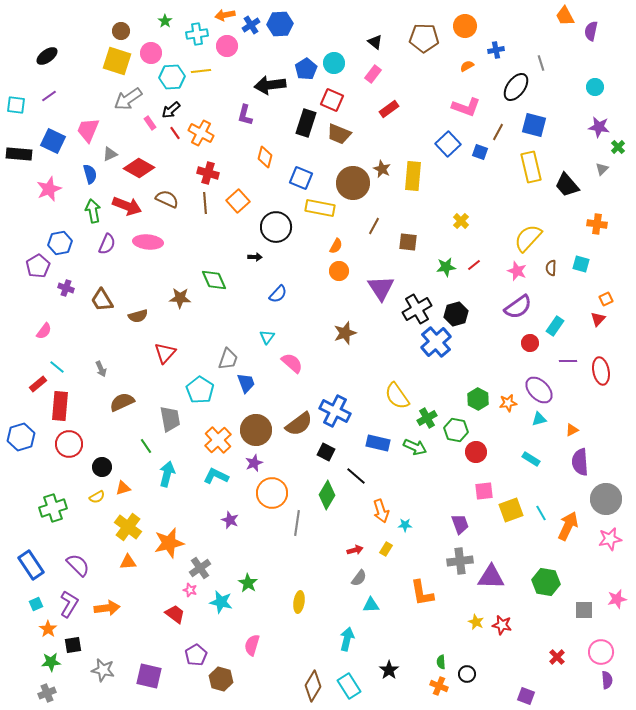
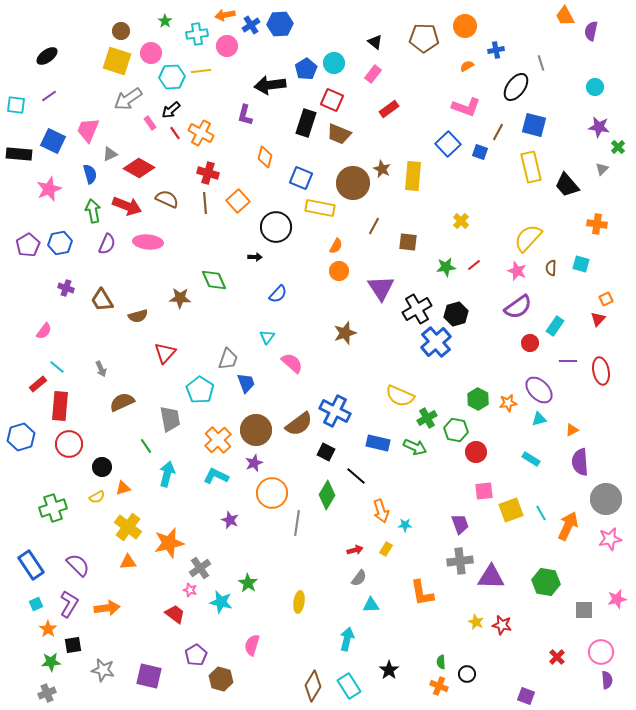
purple pentagon at (38, 266): moved 10 px left, 21 px up
yellow semicircle at (397, 396): moved 3 px right; rotated 32 degrees counterclockwise
